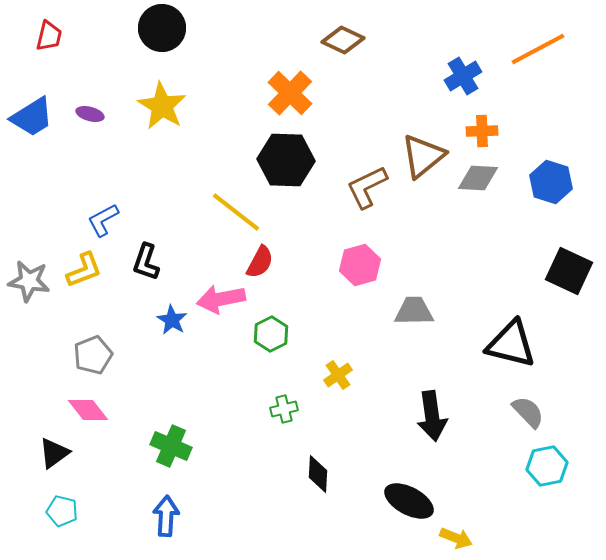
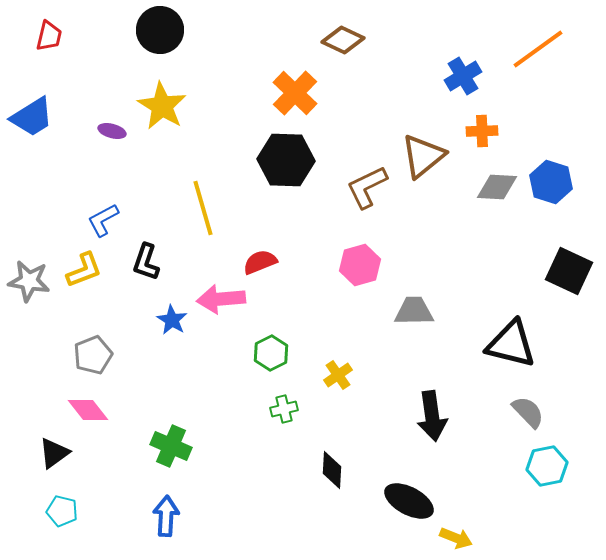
black circle at (162, 28): moved 2 px left, 2 px down
orange line at (538, 49): rotated 8 degrees counterclockwise
orange cross at (290, 93): moved 5 px right
purple ellipse at (90, 114): moved 22 px right, 17 px down
gray diamond at (478, 178): moved 19 px right, 9 px down
yellow line at (236, 212): moved 33 px left, 4 px up; rotated 36 degrees clockwise
red semicircle at (260, 262): rotated 140 degrees counterclockwise
pink arrow at (221, 299): rotated 6 degrees clockwise
green hexagon at (271, 334): moved 19 px down
black diamond at (318, 474): moved 14 px right, 4 px up
